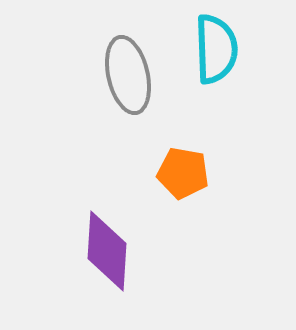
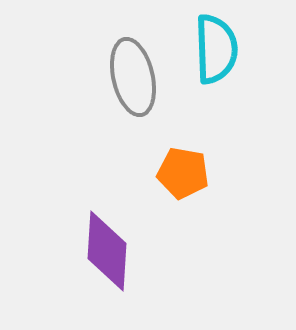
gray ellipse: moved 5 px right, 2 px down
